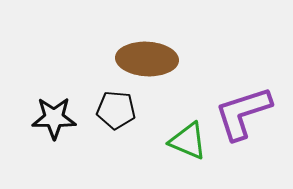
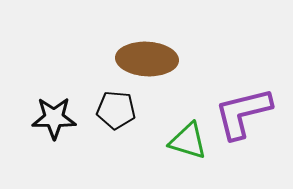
purple L-shape: rotated 4 degrees clockwise
green triangle: rotated 6 degrees counterclockwise
